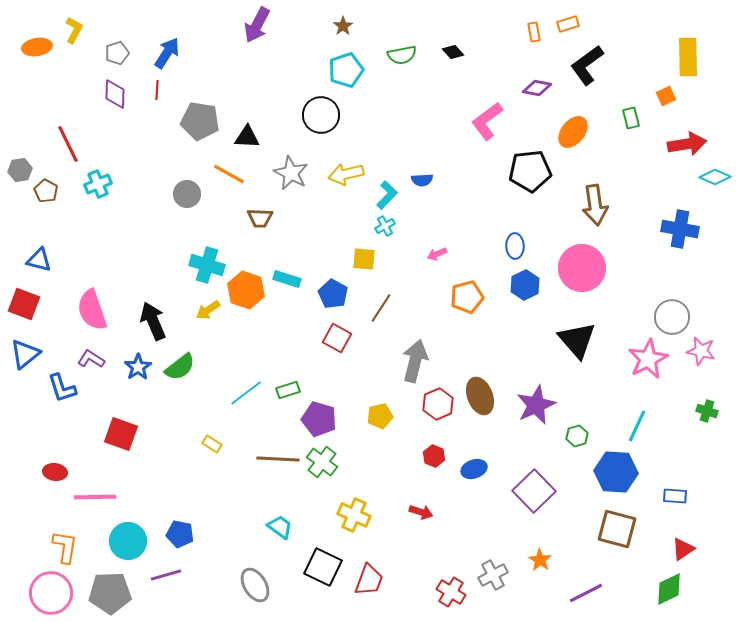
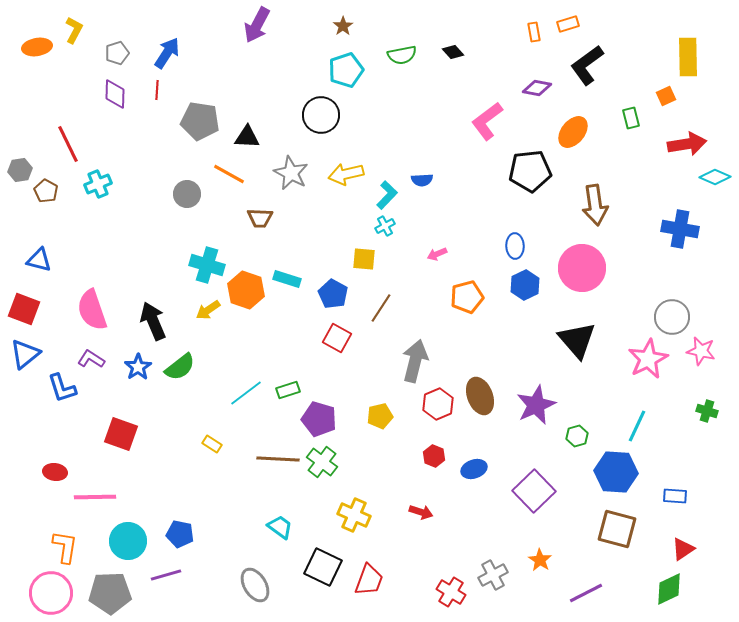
red square at (24, 304): moved 5 px down
